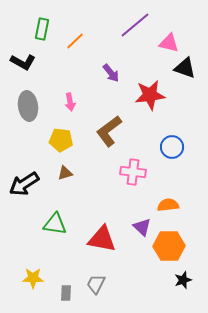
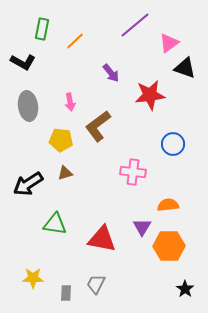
pink triangle: rotated 50 degrees counterclockwise
brown L-shape: moved 11 px left, 5 px up
blue circle: moved 1 px right, 3 px up
black arrow: moved 4 px right
purple triangle: rotated 18 degrees clockwise
black star: moved 2 px right, 9 px down; rotated 18 degrees counterclockwise
